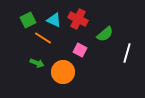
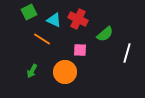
green square: moved 1 px right, 8 px up
orange line: moved 1 px left, 1 px down
pink square: rotated 24 degrees counterclockwise
green arrow: moved 5 px left, 8 px down; rotated 96 degrees clockwise
orange circle: moved 2 px right
